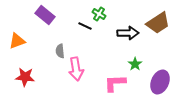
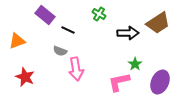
black line: moved 17 px left, 4 px down
gray semicircle: rotated 64 degrees counterclockwise
red star: rotated 18 degrees clockwise
pink L-shape: moved 4 px right, 1 px up; rotated 10 degrees counterclockwise
